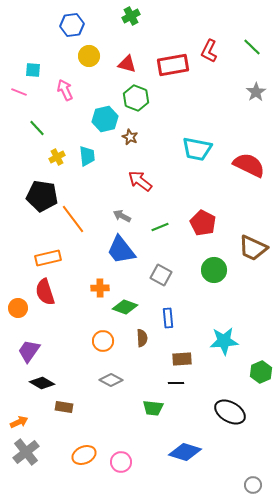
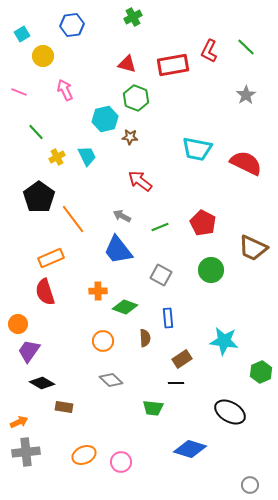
green cross at (131, 16): moved 2 px right, 1 px down
green line at (252, 47): moved 6 px left
yellow circle at (89, 56): moved 46 px left
cyan square at (33, 70): moved 11 px left, 36 px up; rotated 35 degrees counterclockwise
gray star at (256, 92): moved 10 px left, 3 px down
green line at (37, 128): moved 1 px left, 4 px down
brown star at (130, 137): rotated 21 degrees counterclockwise
cyan trapezoid at (87, 156): rotated 20 degrees counterclockwise
red semicircle at (249, 165): moved 3 px left, 2 px up
black pentagon at (42, 196): moved 3 px left, 1 px down; rotated 28 degrees clockwise
blue trapezoid at (121, 250): moved 3 px left
orange rectangle at (48, 258): moved 3 px right; rotated 10 degrees counterclockwise
green circle at (214, 270): moved 3 px left
orange cross at (100, 288): moved 2 px left, 3 px down
orange circle at (18, 308): moved 16 px down
brown semicircle at (142, 338): moved 3 px right
cyan star at (224, 341): rotated 12 degrees clockwise
brown rectangle at (182, 359): rotated 30 degrees counterclockwise
gray diamond at (111, 380): rotated 15 degrees clockwise
gray cross at (26, 452): rotated 32 degrees clockwise
blue diamond at (185, 452): moved 5 px right, 3 px up
gray circle at (253, 485): moved 3 px left
